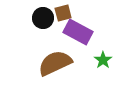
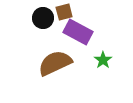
brown square: moved 1 px right, 1 px up
